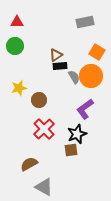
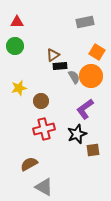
brown triangle: moved 3 px left
brown circle: moved 2 px right, 1 px down
red cross: rotated 30 degrees clockwise
brown square: moved 22 px right
